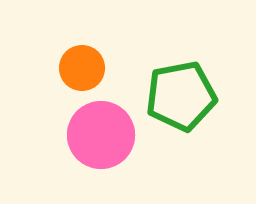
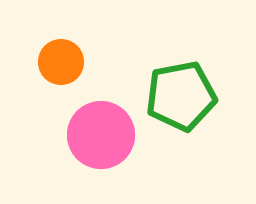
orange circle: moved 21 px left, 6 px up
